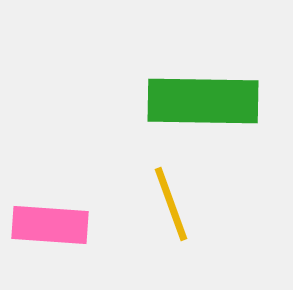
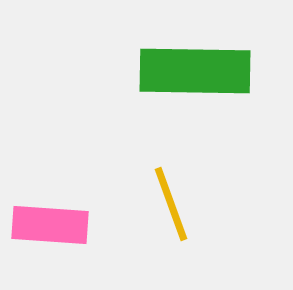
green rectangle: moved 8 px left, 30 px up
